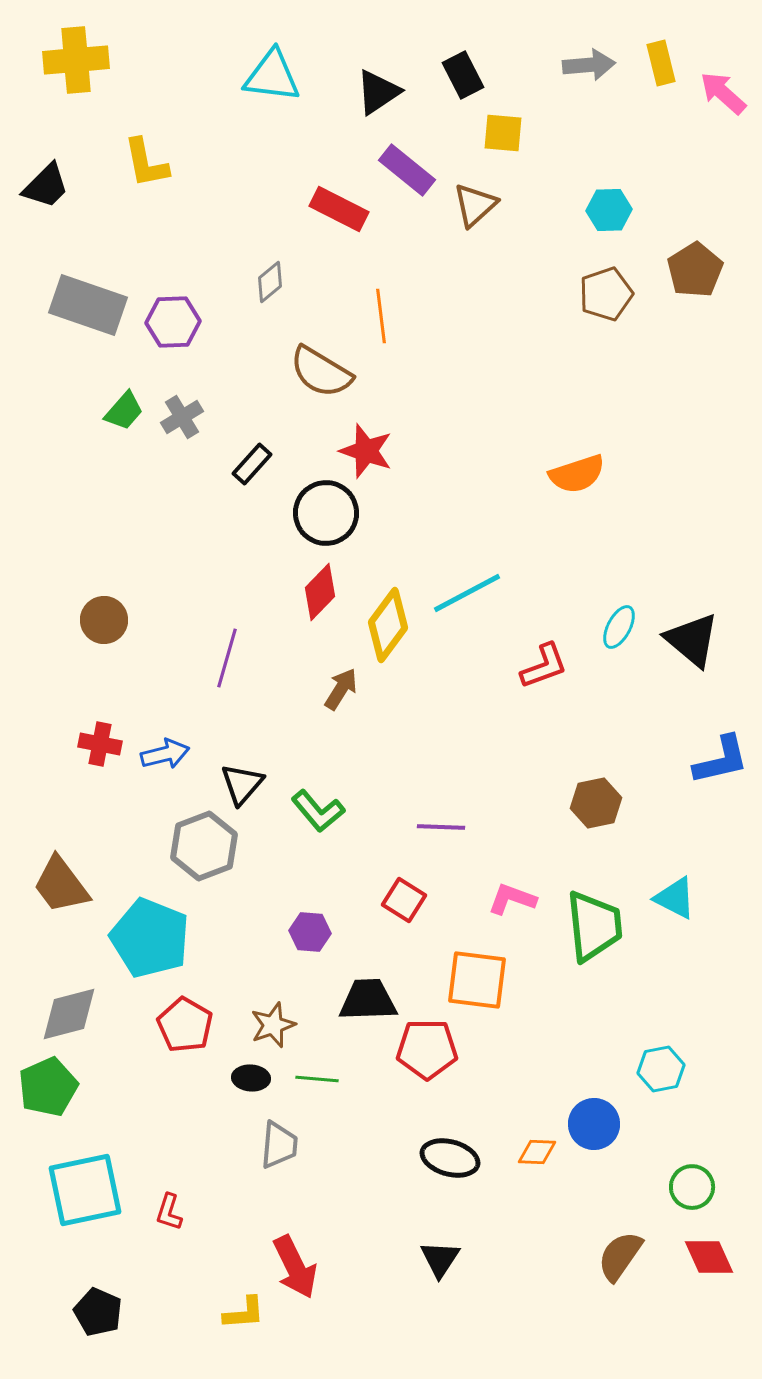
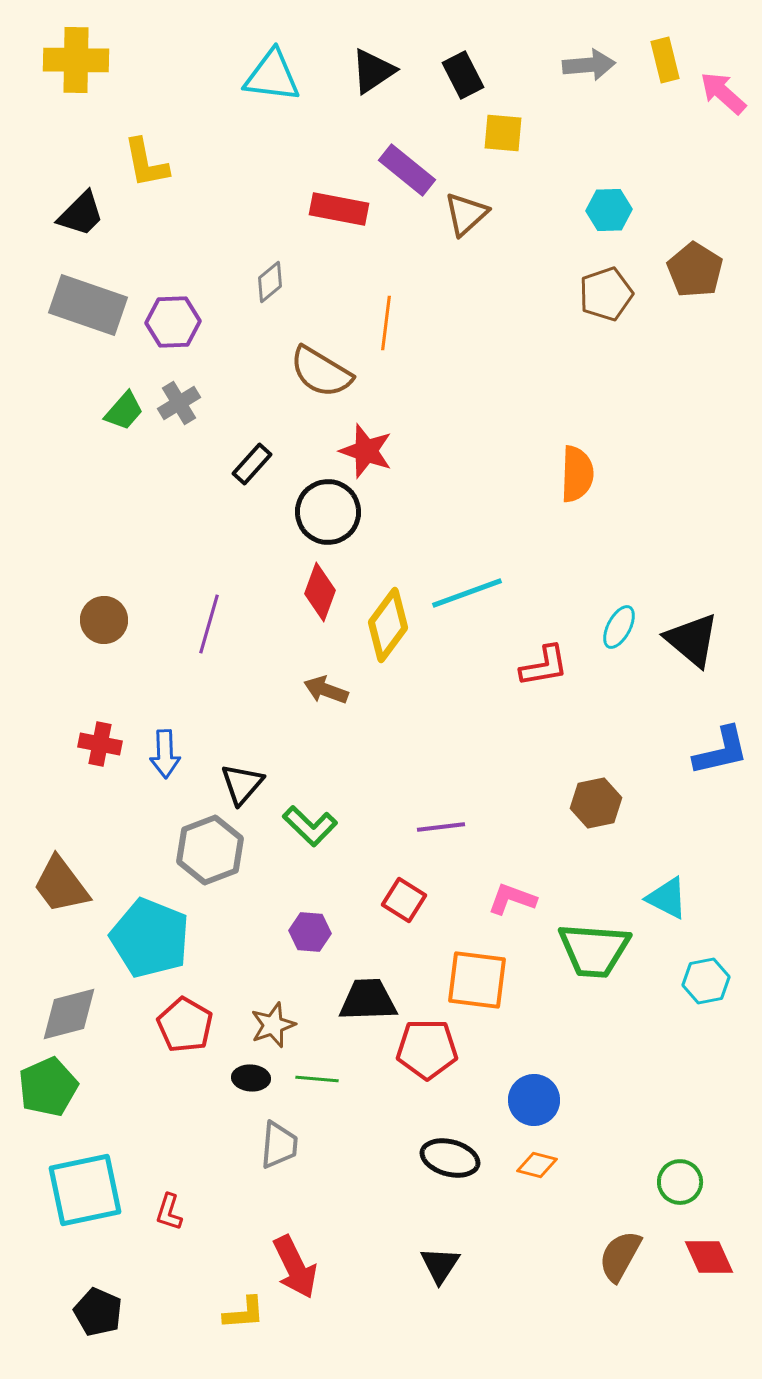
yellow cross at (76, 60): rotated 6 degrees clockwise
yellow rectangle at (661, 63): moved 4 px right, 3 px up
black triangle at (378, 92): moved 5 px left, 21 px up
black trapezoid at (46, 186): moved 35 px right, 28 px down
brown triangle at (475, 205): moved 9 px left, 9 px down
red rectangle at (339, 209): rotated 16 degrees counterclockwise
brown pentagon at (695, 270): rotated 8 degrees counterclockwise
orange line at (381, 316): moved 5 px right, 7 px down; rotated 14 degrees clockwise
gray cross at (182, 417): moved 3 px left, 14 px up
orange semicircle at (577, 474): rotated 70 degrees counterclockwise
black circle at (326, 513): moved 2 px right, 1 px up
red diamond at (320, 592): rotated 24 degrees counterclockwise
cyan line at (467, 593): rotated 8 degrees clockwise
purple line at (227, 658): moved 18 px left, 34 px up
red L-shape at (544, 666): rotated 10 degrees clockwise
brown arrow at (341, 689): moved 15 px left, 1 px down; rotated 102 degrees counterclockwise
blue arrow at (165, 754): rotated 102 degrees clockwise
blue L-shape at (721, 760): moved 9 px up
green L-shape at (318, 811): moved 8 px left, 15 px down; rotated 6 degrees counterclockwise
purple line at (441, 827): rotated 9 degrees counterclockwise
gray hexagon at (204, 846): moved 6 px right, 4 px down
cyan triangle at (675, 898): moved 8 px left
green trapezoid at (594, 926): moved 24 px down; rotated 100 degrees clockwise
cyan hexagon at (661, 1069): moved 45 px right, 88 px up
blue circle at (594, 1124): moved 60 px left, 24 px up
orange diamond at (537, 1152): moved 13 px down; rotated 12 degrees clockwise
green circle at (692, 1187): moved 12 px left, 5 px up
brown semicircle at (620, 1256): rotated 6 degrees counterclockwise
black triangle at (440, 1259): moved 6 px down
